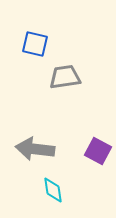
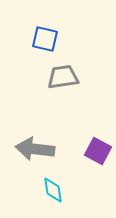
blue square: moved 10 px right, 5 px up
gray trapezoid: moved 2 px left
